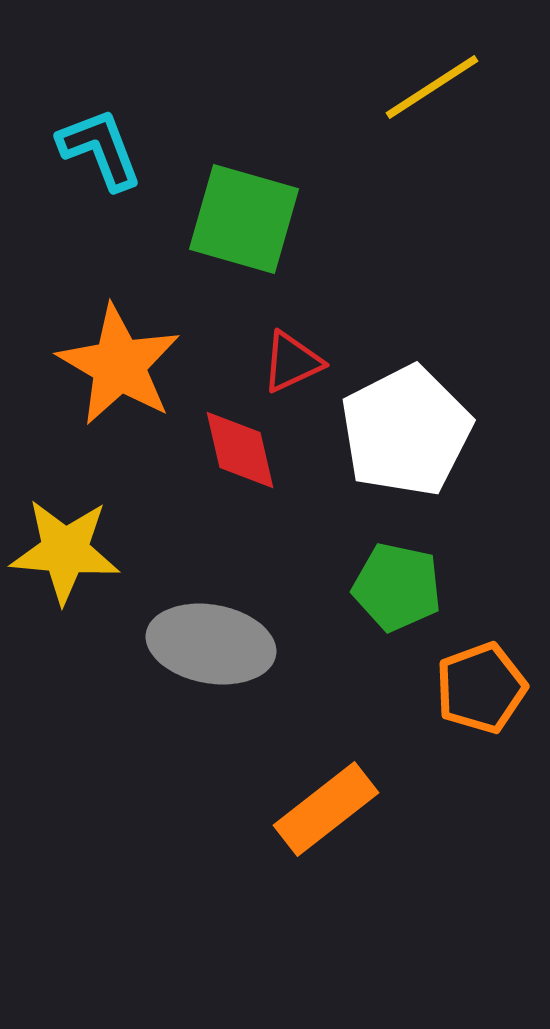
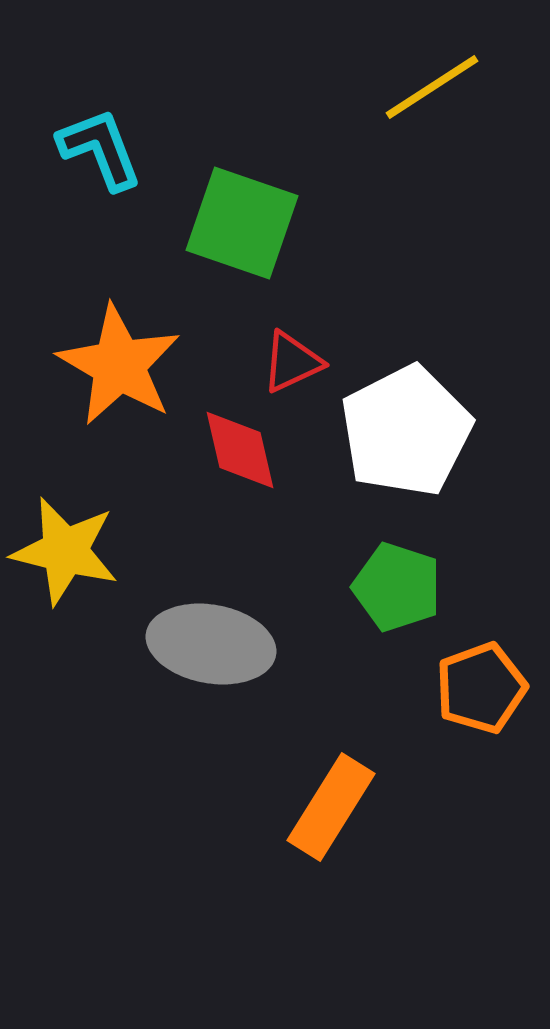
green square: moved 2 px left, 4 px down; rotated 3 degrees clockwise
yellow star: rotated 9 degrees clockwise
green pentagon: rotated 6 degrees clockwise
orange rectangle: moved 5 px right, 2 px up; rotated 20 degrees counterclockwise
